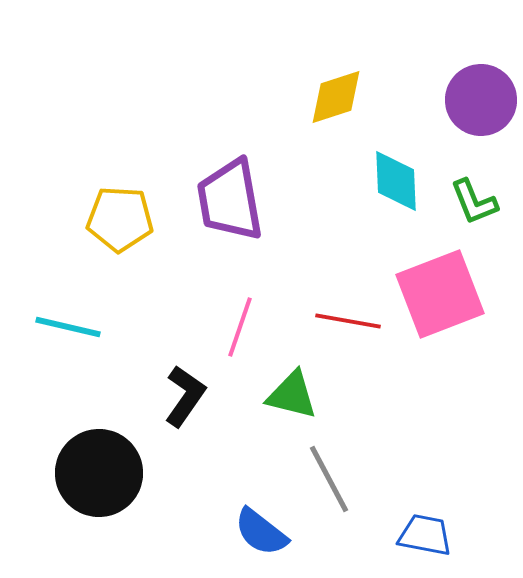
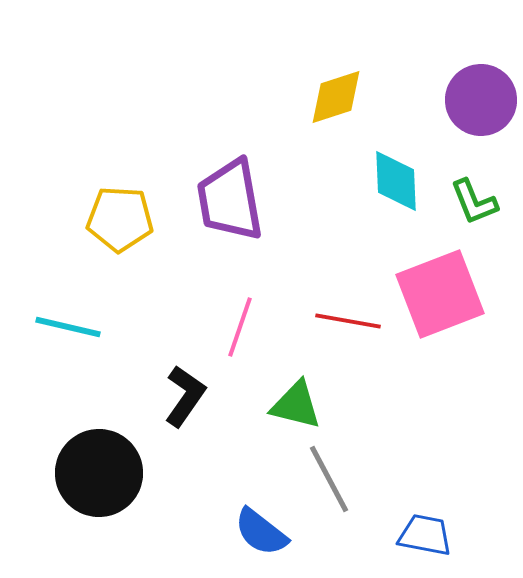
green triangle: moved 4 px right, 10 px down
